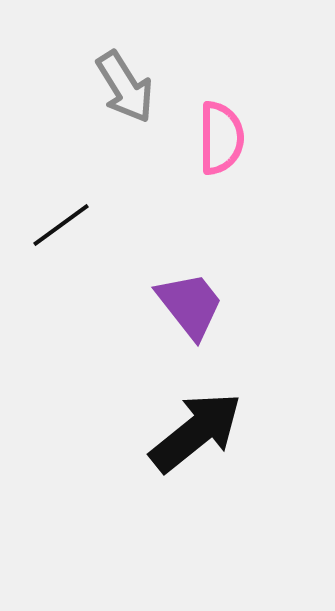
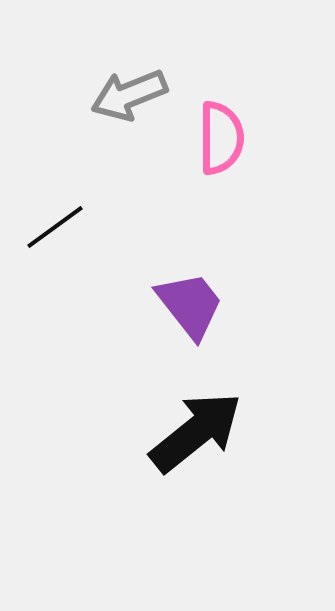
gray arrow: moved 4 px right, 8 px down; rotated 100 degrees clockwise
black line: moved 6 px left, 2 px down
